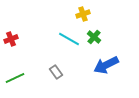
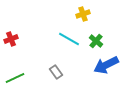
green cross: moved 2 px right, 4 px down
